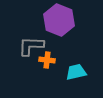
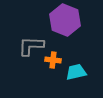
purple hexagon: moved 6 px right
orange cross: moved 6 px right
